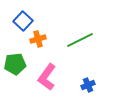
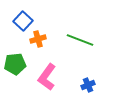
green line: rotated 48 degrees clockwise
